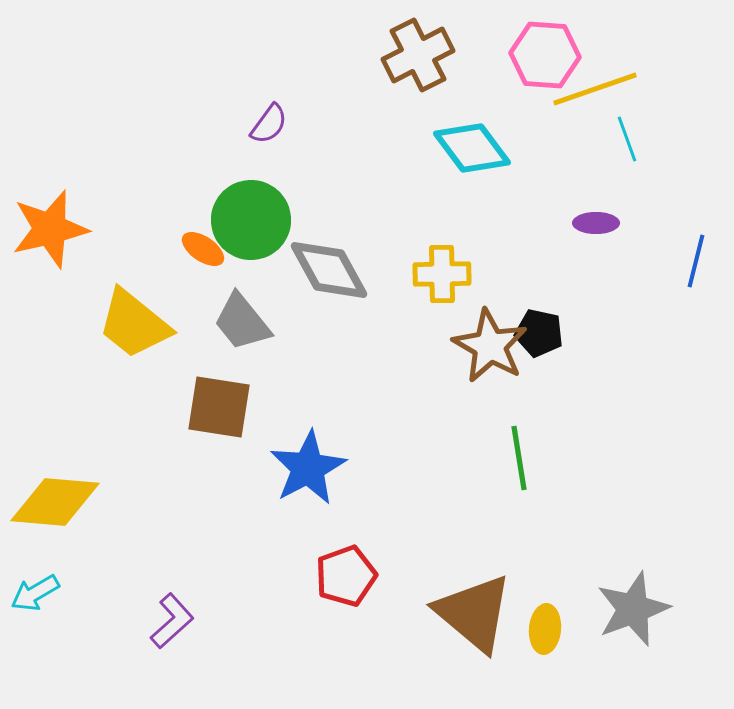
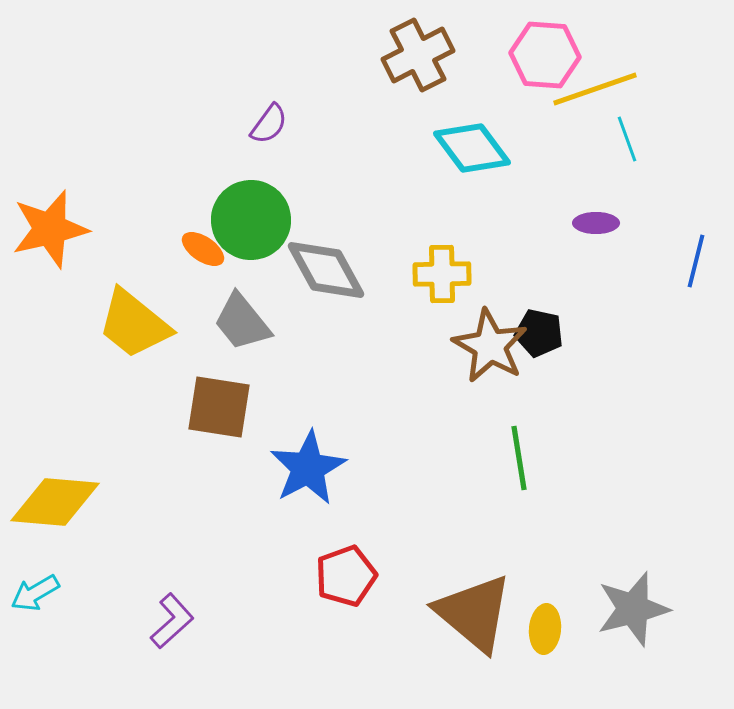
gray diamond: moved 3 px left
gray star: rotated 6 degrees clockwise
